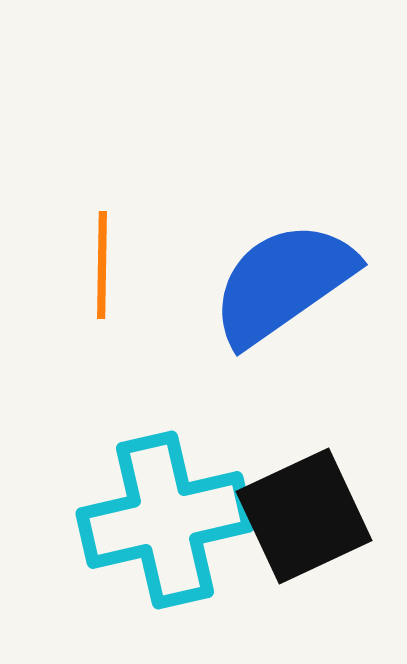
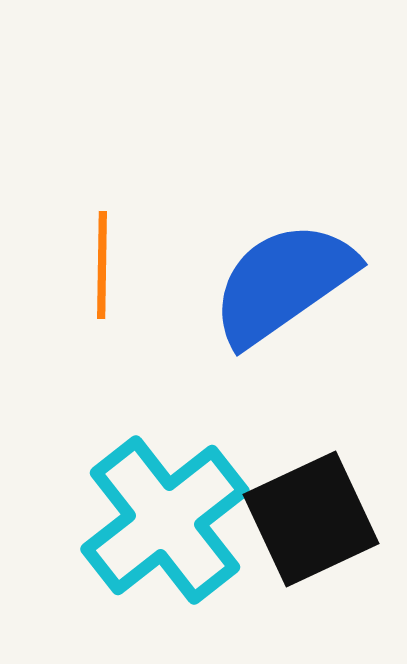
black square: moved 7 px right, 3 px down
cyan cross: rotated 25 degrees counterclockwise
